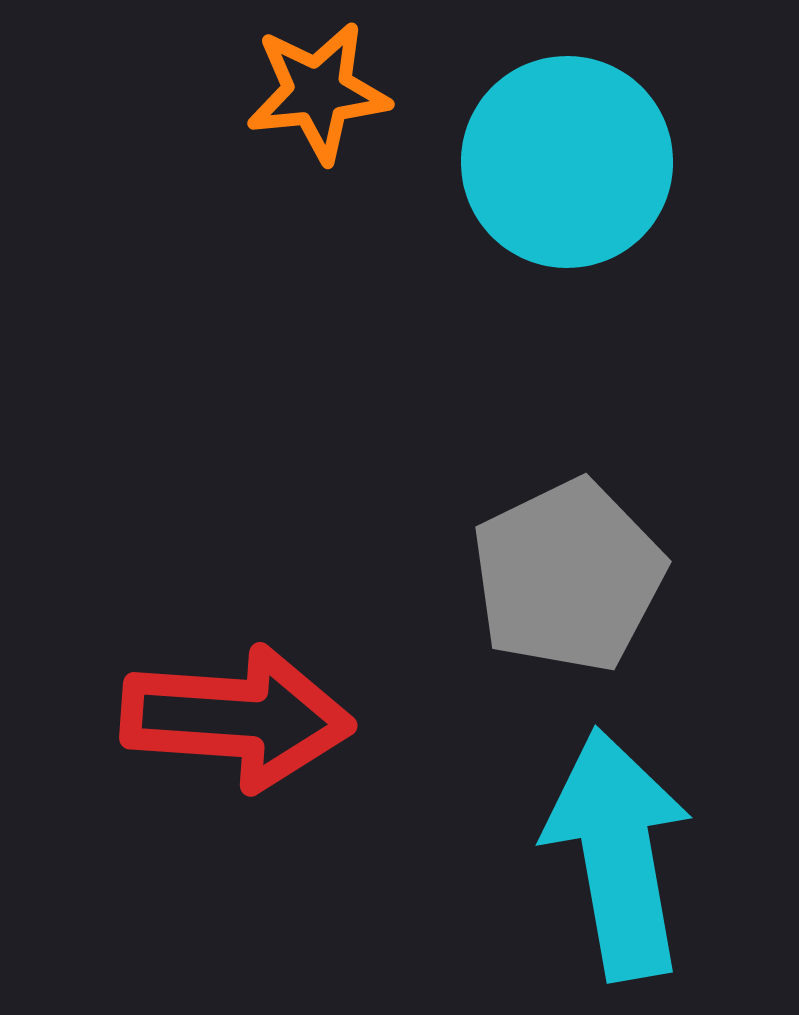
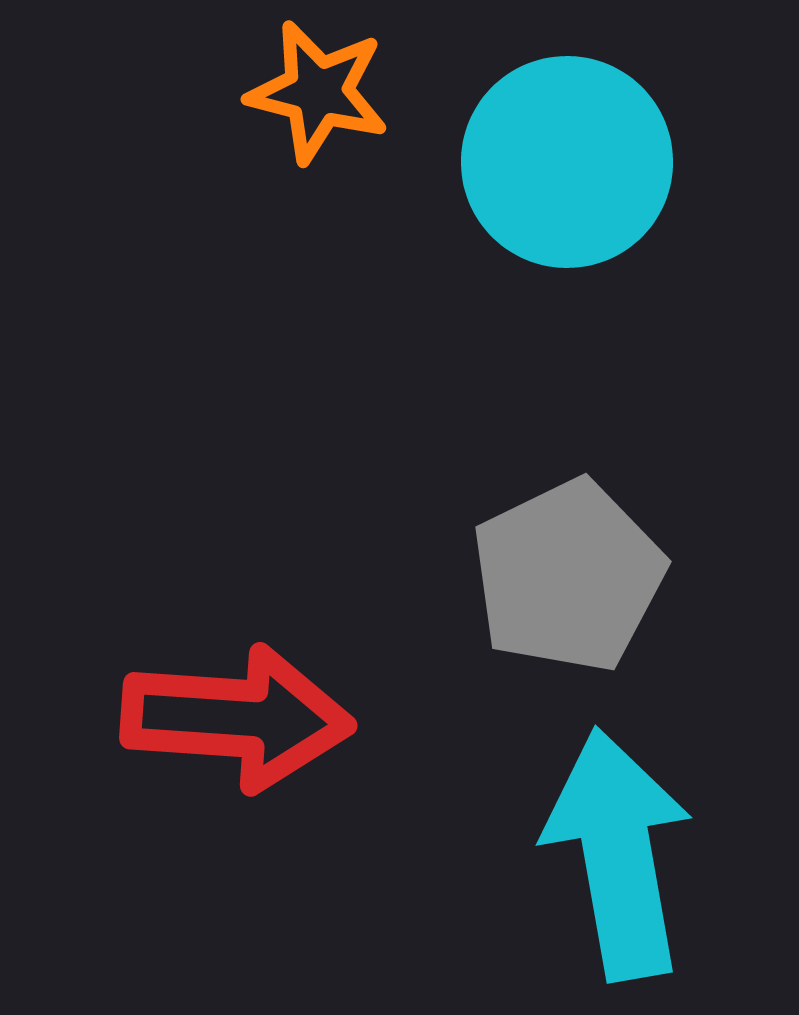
orange star: rotated 20 degrees clockwise
